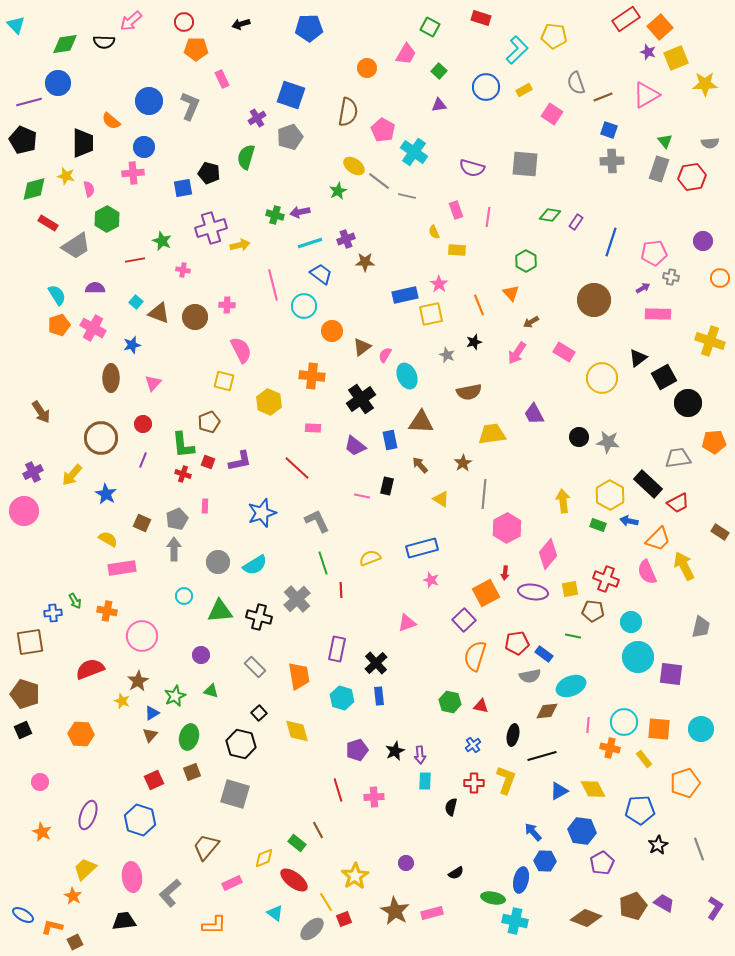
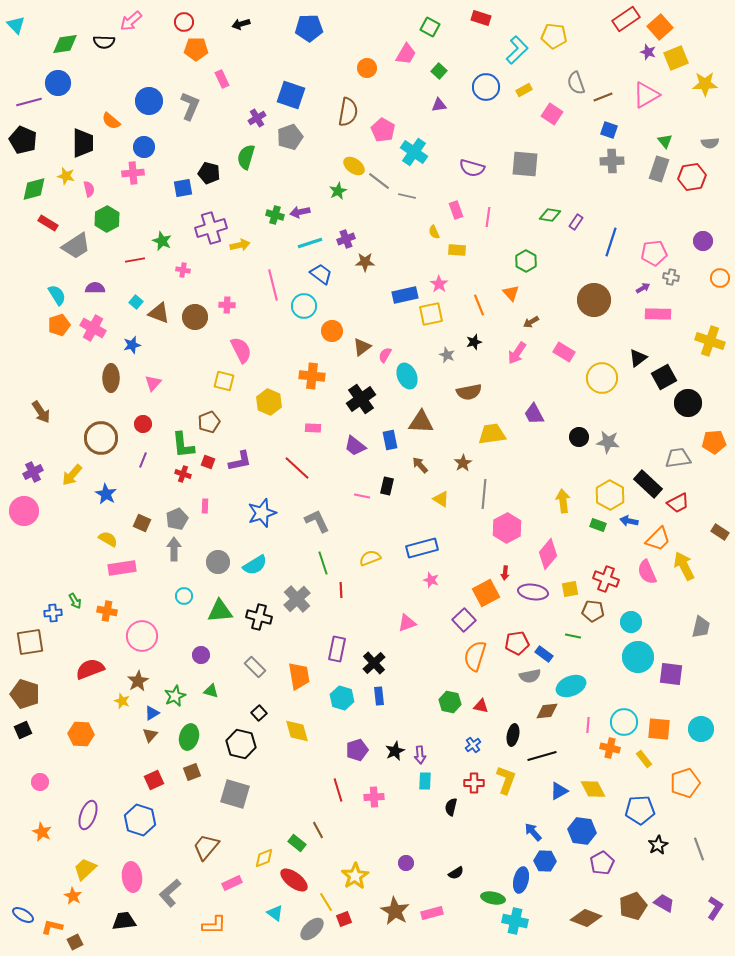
black cross at (376, 663): moved 2 px left
